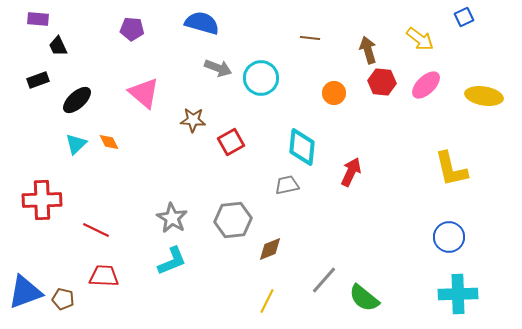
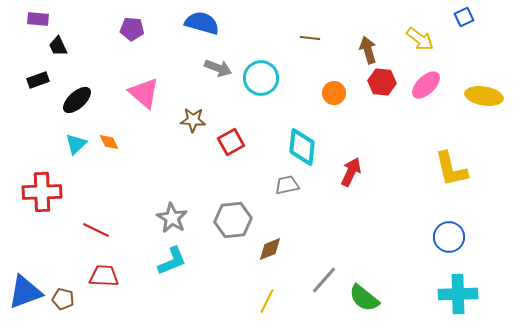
red cross: moved 8 px up
